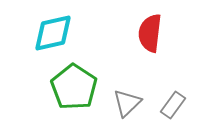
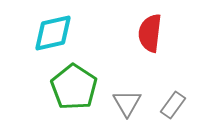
gray triangle: rotated 16 degrees counterclockwise
